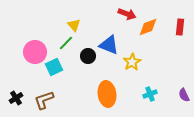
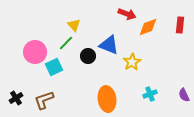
red rectangle: moved 2 px up
orange ellipse: moved 5 px down
